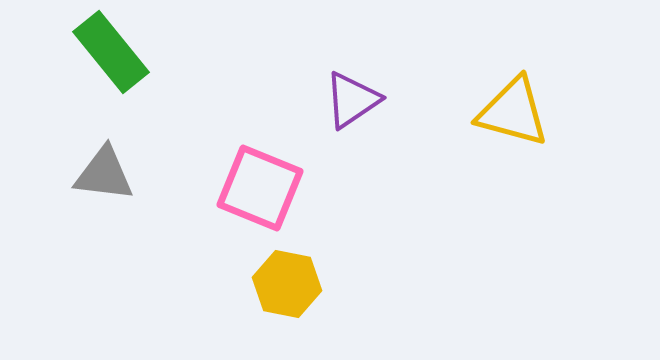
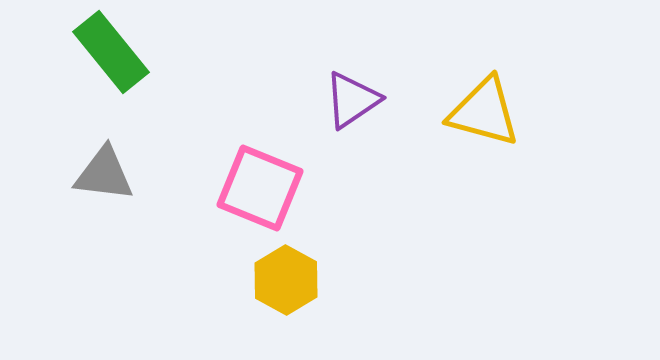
yellow triangle: moved 29 px left
yellow hexagon: moved 1 px left, 4 px up; rotated 18 degrees clockwise
